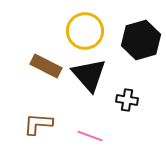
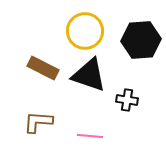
black hexagon: rotated 12 degrees clockwise
brown rectangle: moved 3 px left, 2 px down
black triangle: rotated 30 degrees counterclockwise
brown L-shape: moved 2 px up
pink line: rotated 15 degrees counterclockwise
